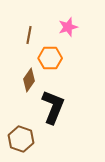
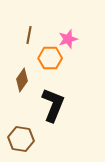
pink star: moved 12 px down
brown diamond: moved 7 px left
black L-shape: moved 2 px up
brown hexagon: rotated 10 degrees counterclockwise
